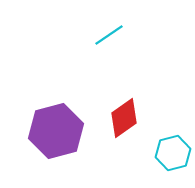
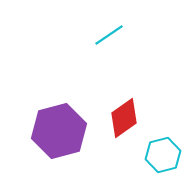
purple hexagon: moved 3 px right
cyan hexagon: moved 10 px left, 2 px down
